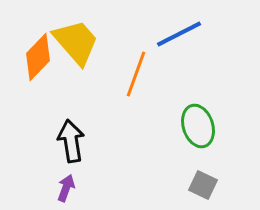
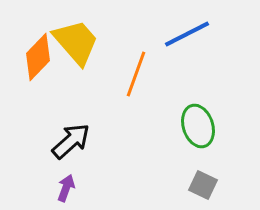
blue line: moved 8 px right
black arrow: rotated 57 degrees clockwise
